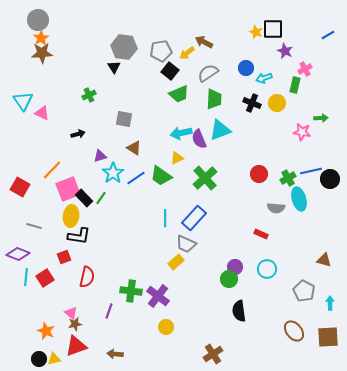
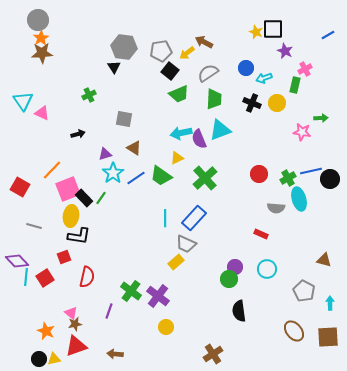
purple triangle at (100, 156): moved 5 px right, 2 px up
purple diamond at (18, 254): moved 1 px left, 7 px down; rotated 25 degrees clockwise
green cross at (131, 291): rotated 30 degrees clockwise
